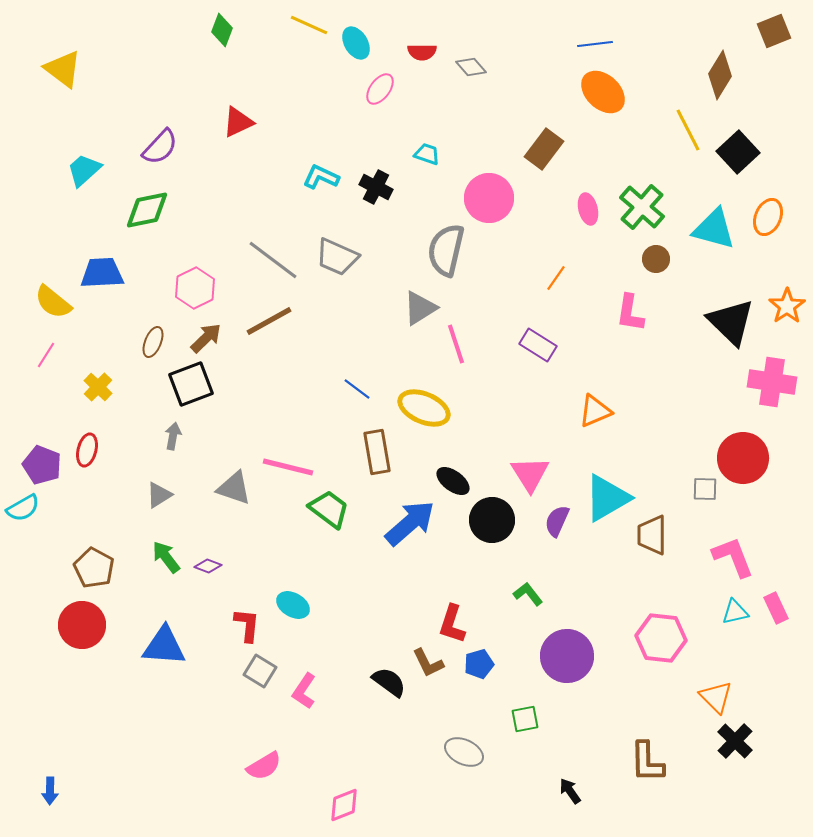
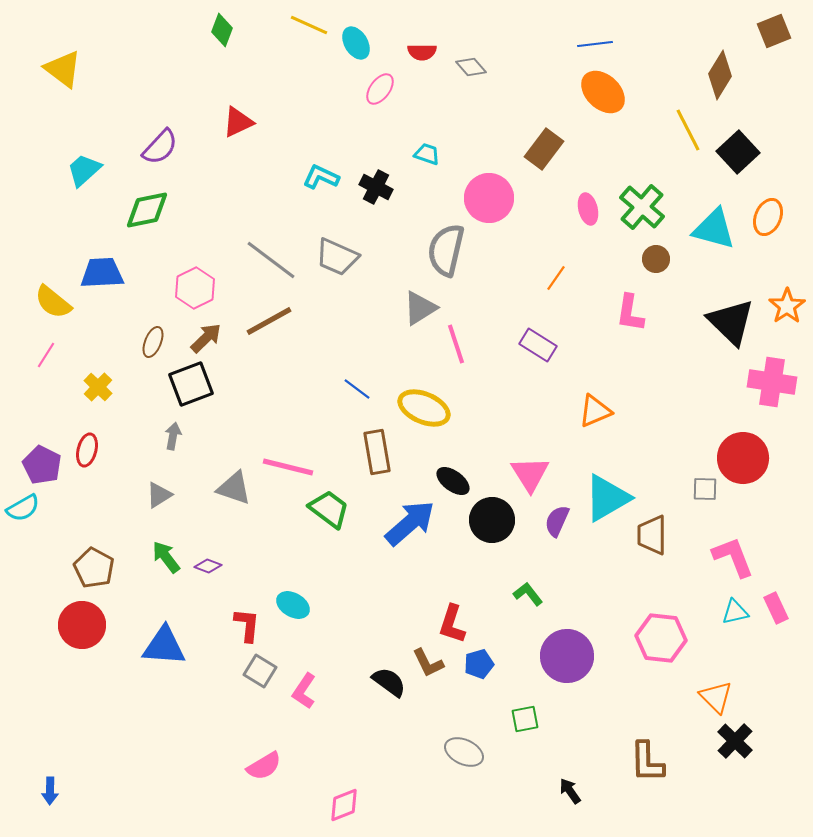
gray line at (273, 260): moved 2 px left
purple pentagon at (42, 465): rotated 6 degrees clockwise
